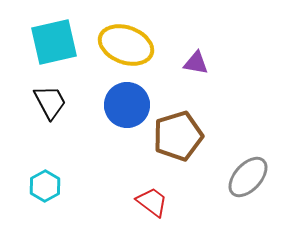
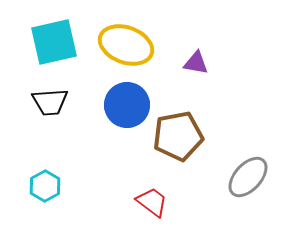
black trapezoid: rotated 114 degrees clockwise
brown pentagon: rotated 6 degrees clockwise
